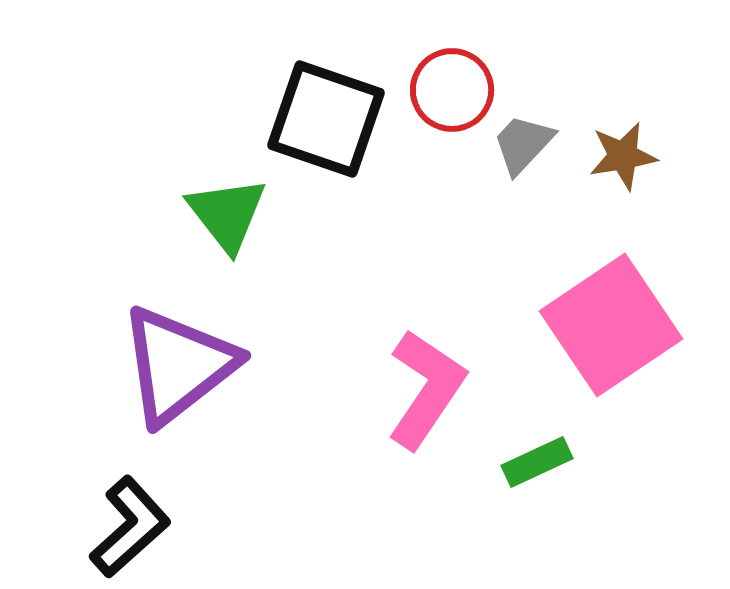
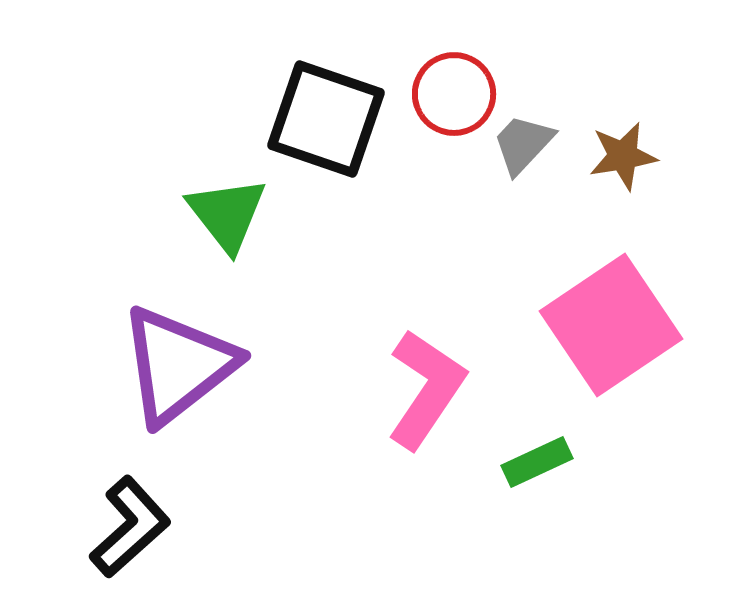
red circle: moved 2 px right, 4 px down
